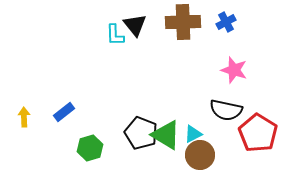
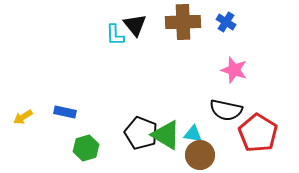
blue cross: rotated 30 degrees counterclockwise
blue rectangle: moved 1 px right; rotated 50 degrees clockwise
yellow arrow: moved 1 px left; rotated 120 degrees counterclockwise
cyan triangle: rotated 36 degrees clockwise
green hexagon: moved 4 px left
